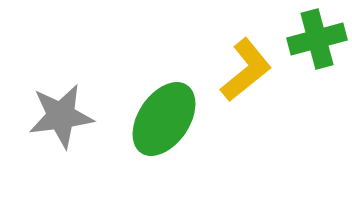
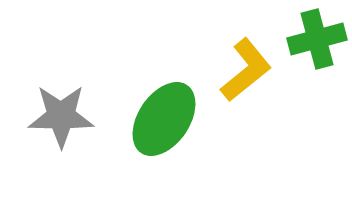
gray star: rotated 8 degrees clockwise
